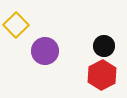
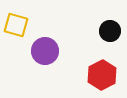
yellow square: rotated 30 degrees counterclockwise
black circle: moved 6 px right, 15 px up
